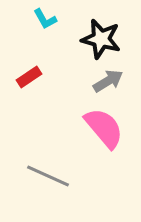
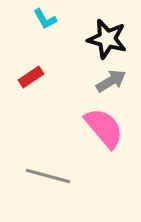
black star: moved 6 px right
red rectangle: moved 2 px right
gray arrow: moved 3 px right
gray line: rotated 9 degrees counterclockwise
